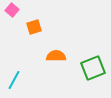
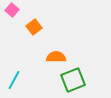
orange square: rotated 21 degrees counterclockwise
orange semicircle: moved 1 px down
green square: moved 20 px left, 12 px down
